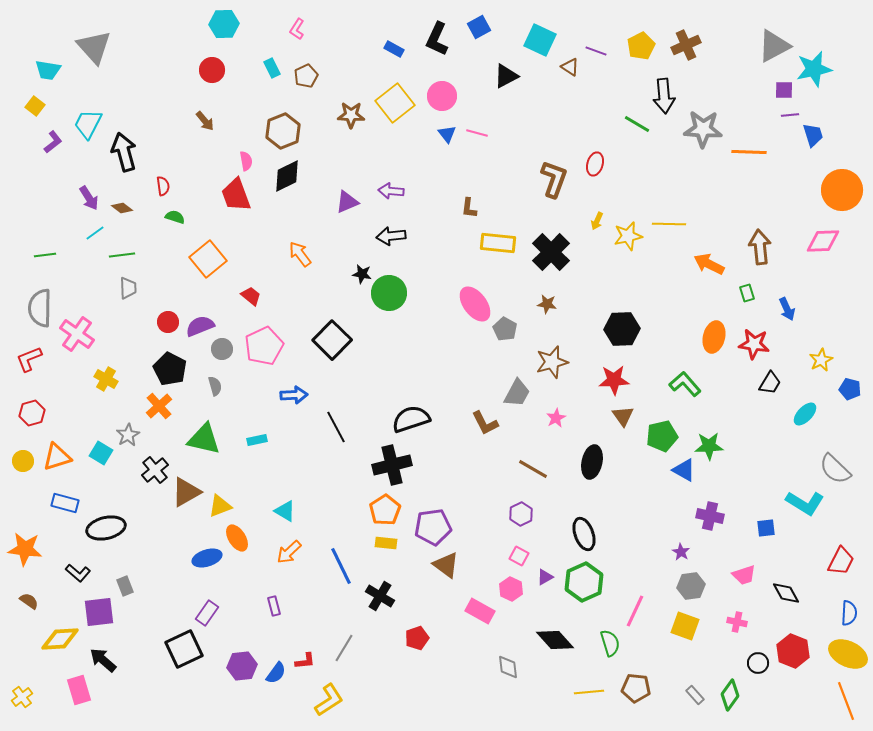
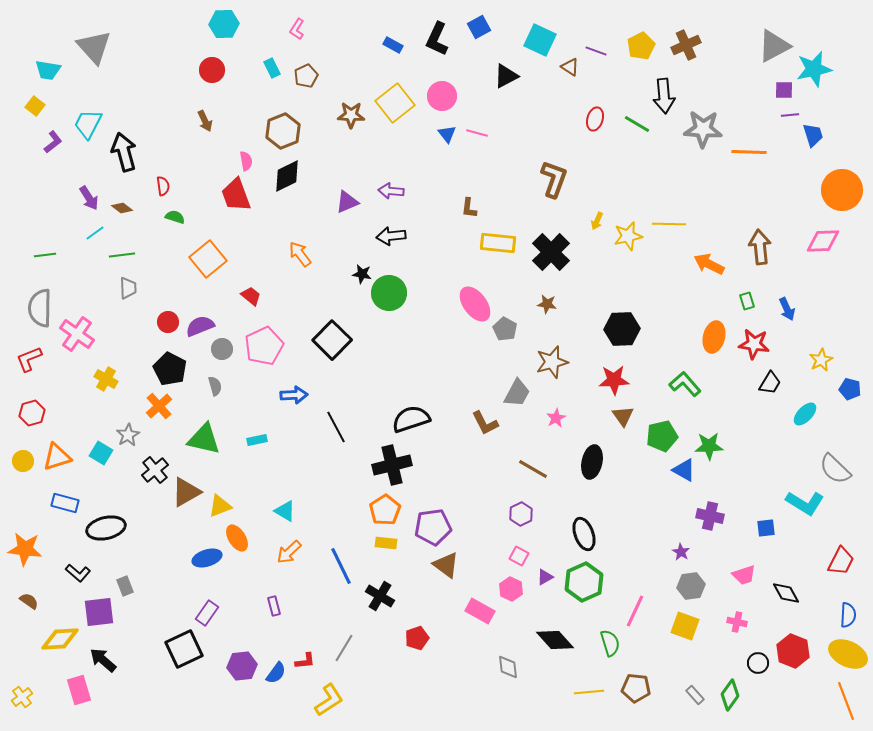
blue rectangle at (394, 49): moved 1 px left, 4 px up
brown arrow at (205, 121): rotated 15 degrees clockwise
red ellipse at (595, 164): moved 45 px up
green rectangle at (747, 293): moved 8 px down
blue semicircle at (849, 613): moved 1 px left, 2 px down
